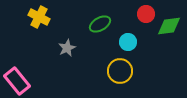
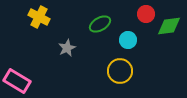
cyan circle: moved 2 px up
pink rectangle: rotated 20 degrees counterclockwise
